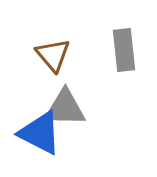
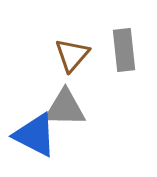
brown triangle: moved 19 px right; rotated 21 degrees clockwise
blue triangle: moved 5 px left, 2 px down
